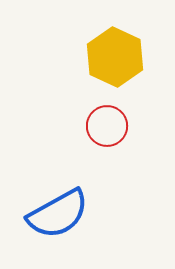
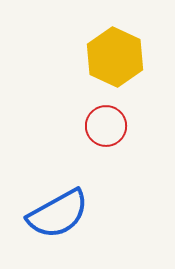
red circle: moved 1 px left
